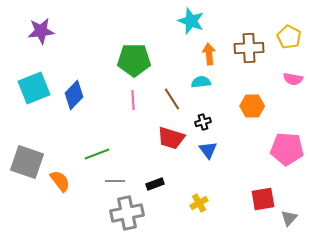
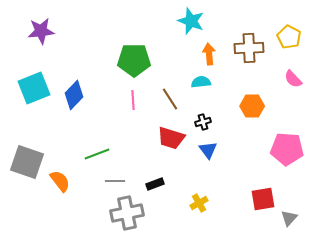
pink semicircle: rotated 36 degrees clockwise
brown line: moved 2 px left
